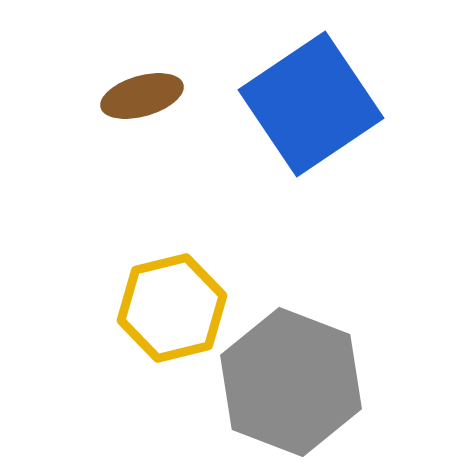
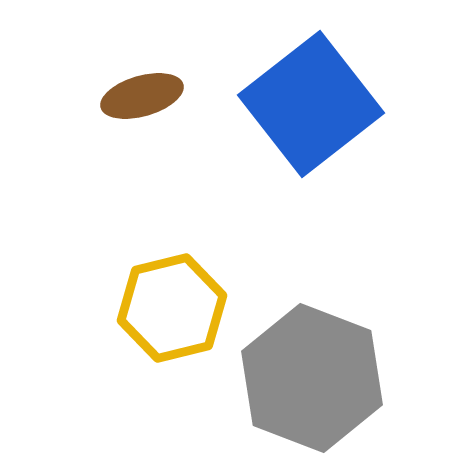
blue square: rotated 4 degrees counterclockwise
gray hexagon: moved 21 px right, 4 px up
